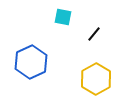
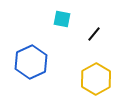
cyan square: moved 1 px left, 2 px down
